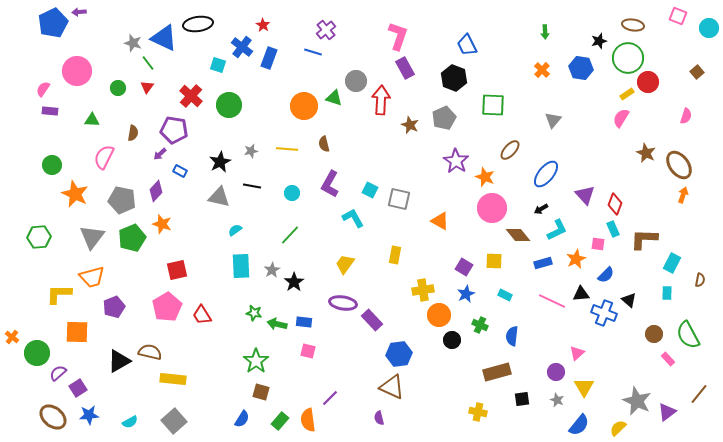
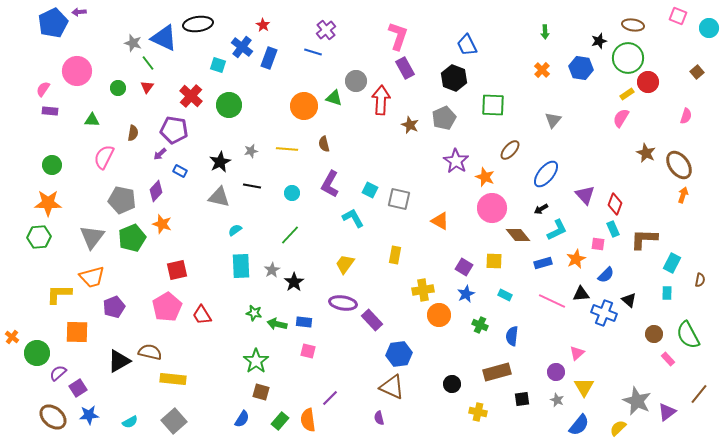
orange star at (75, 194): moved 27 px left, 9 px down; rotated 24 degrees counterclockwise
black circle at (452, 340): moved 44 px down
